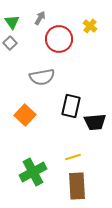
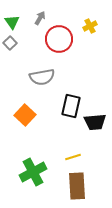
yellow cross: rotated 24 degrees clockwise
